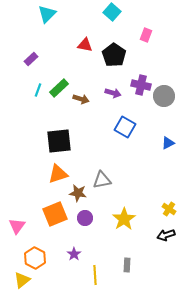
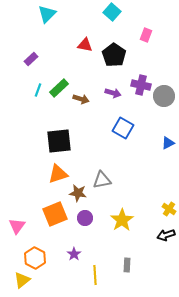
blue square: moved 2 px left, 1 px down
yellow star: moved 2 px left, 1 px down
